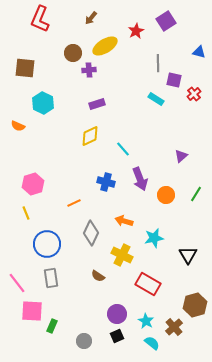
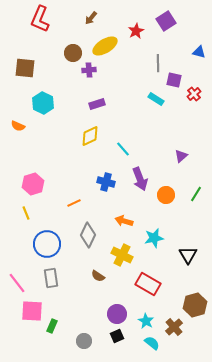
gray diamond at (91, 233): moved 3 px left, 2 px down
